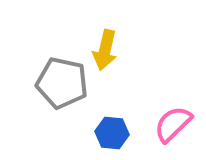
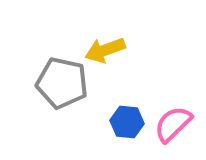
yellow arrow: rotated 57 degrees clockwise
blue hexagon: moved 15 px right, 11 px up
